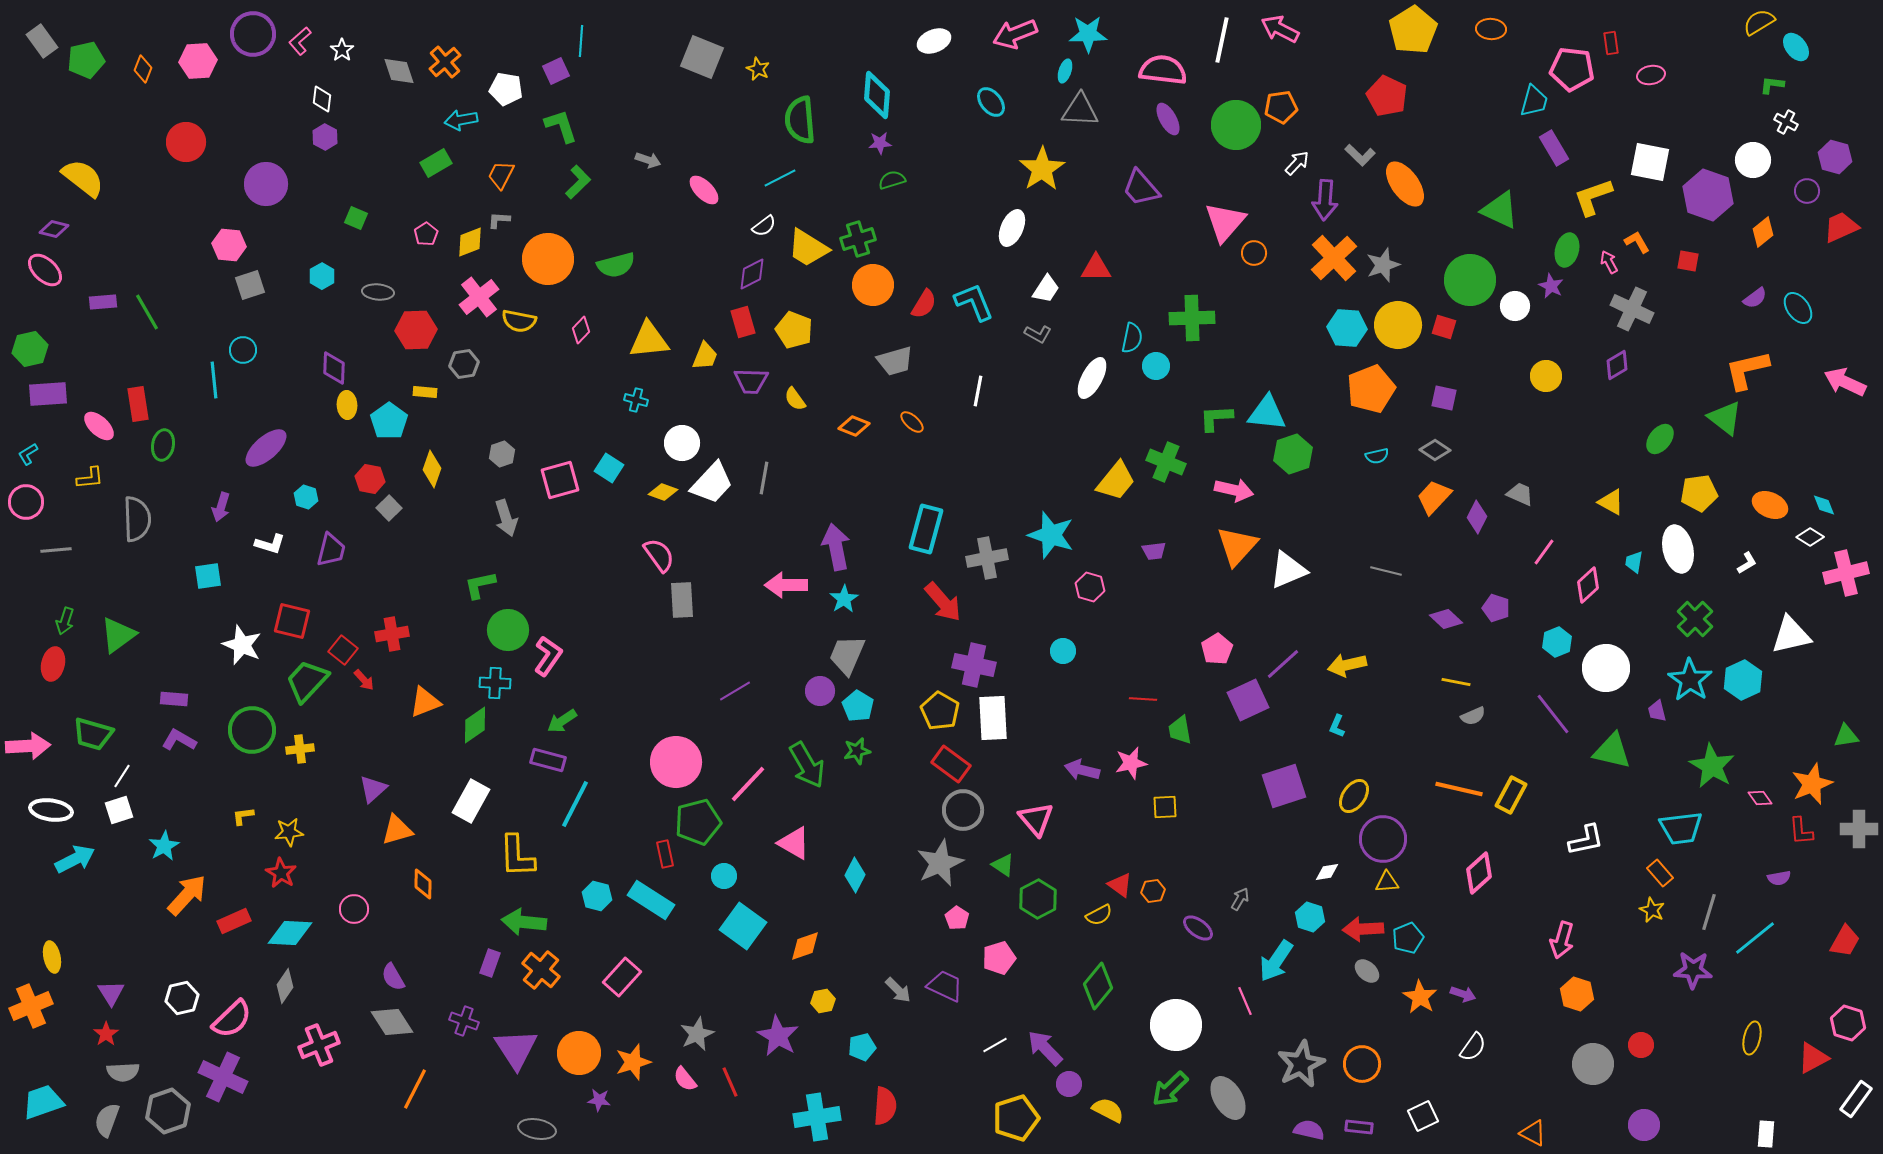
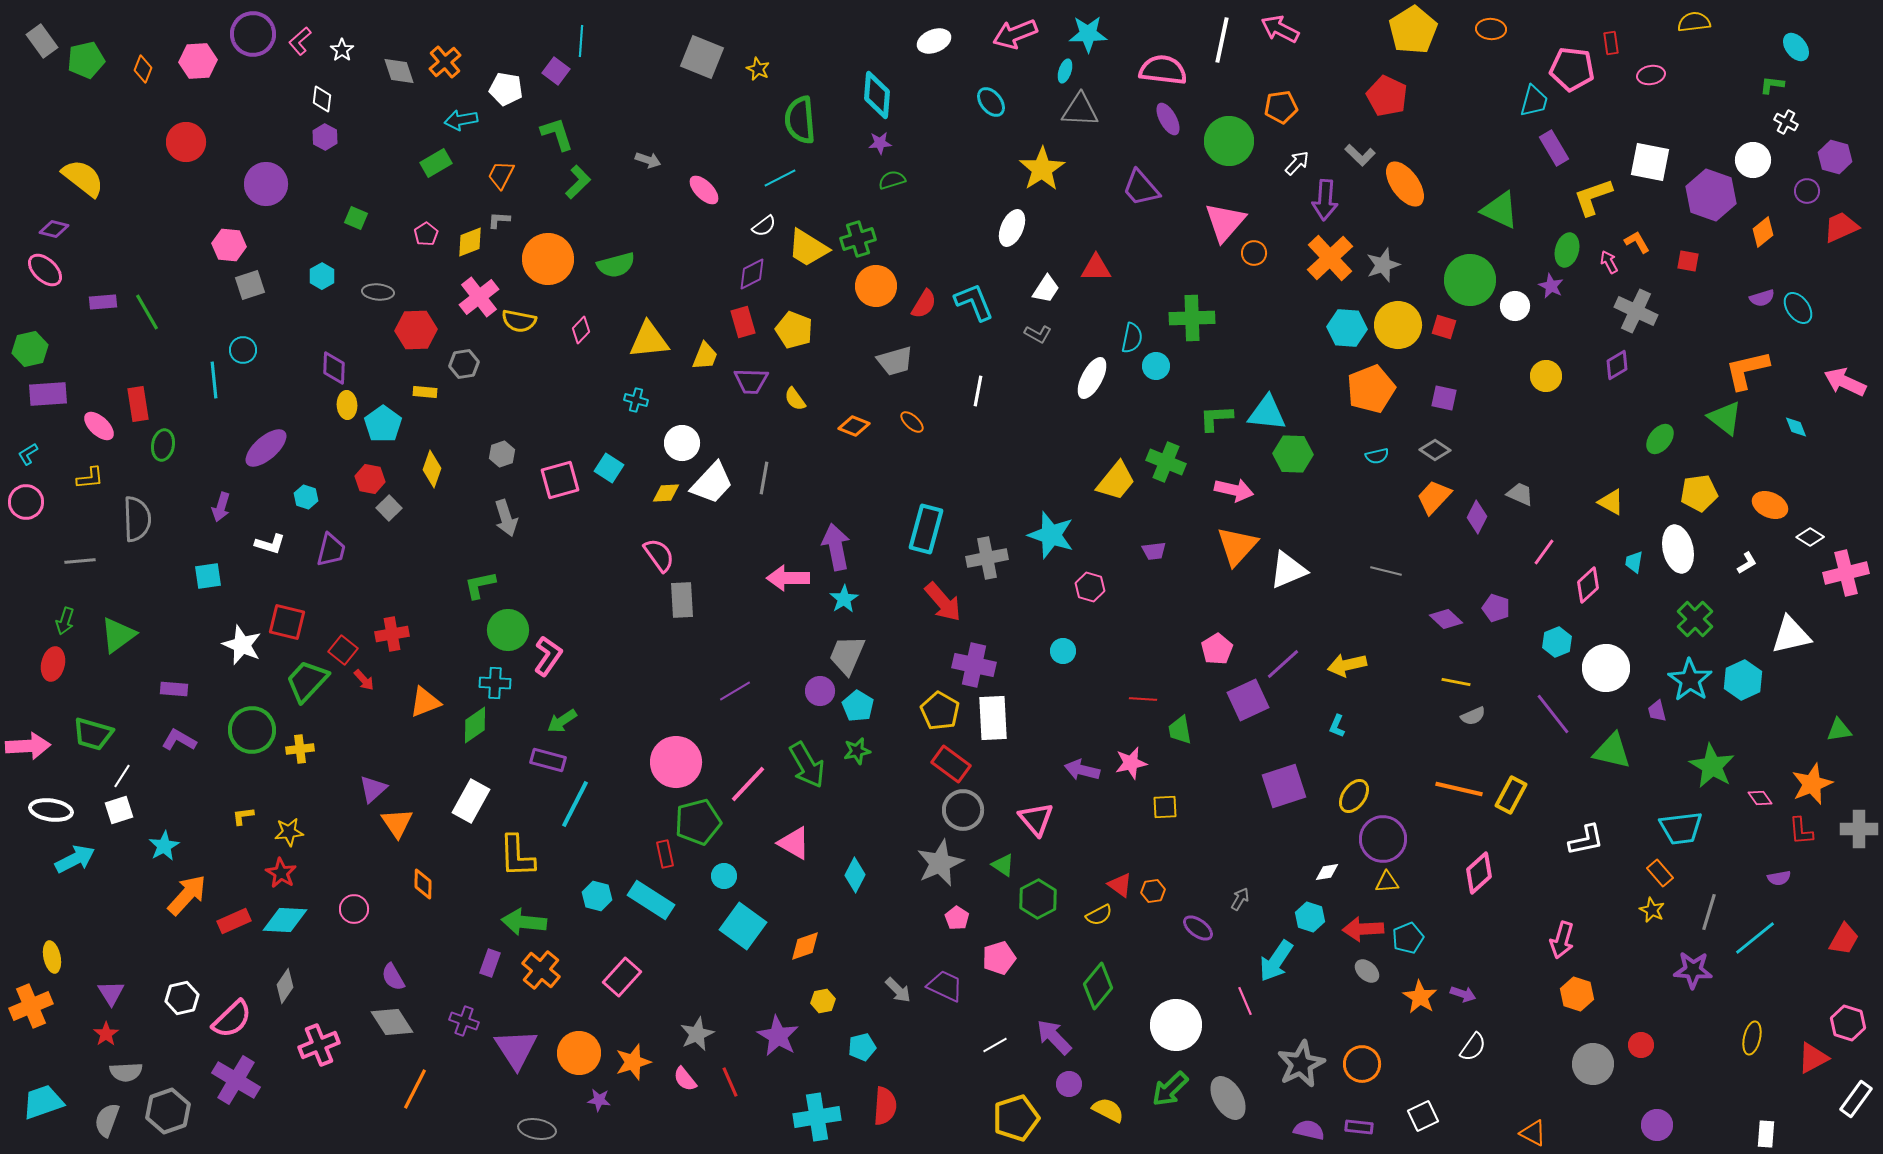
yellow semicircle at (1759, 22): moved 65 px left; rotated 24 degrees clockwise
purple square at (556, 71): rotated 28 degrees counterclockwise
green circle at (1236, 125): moved 7 px left, 16 px down
green L-shape at (561, 126): moved 4 px left, 8 px down
purple hexagon at (1708, 195): moved 3 px right
orange cross at (1334, 258): moved 4 px left
orange circle at (873, 285): moved 3 px right, 1 px down
purple semicircle at (1755, 298): moved 7 px right; rotated 20 degrees clockwise
gray cross at (1632, 309): moved 4 px right, 2 px down
cyan pentagon at (389, 421): moved 6 px left, 3 px down
green hexagon at (1293, 454): rotated 21 degrees clockwise
yellow diamond at (663, 492): moved 3 px right, 1 px down; rotated 24 degrees counterclockwise
cyan diamond at (1824, 505): moved 28 px left, 78 px up
gray line at (56, 550): moved 24 px right, 11 px down
pink arrow at (786, 585): moved 2 px right, 7 px up
red square at (292, 621): moved 5 px left, 1 px down
purple rectangle at (174, 699): moved 10 px up
green triangle at (1846, 736): moved 7 px left, 6 px up
orange triangle at (397, 830): moved 7 px up; rotated 48 degrees counterclockwise
cyan diamond at (290, 933): moved 5 px left, 13 px up
red trapezoid at (1845, 941): moved 1 px left, 2 px up
purple arrow at (1045, 1048): moved 9 px right, 11 px up
gray semicircle at (123, 1072): moved 3 px right
purple cross at (223, 1077): moved 13 px right, 3 px down; rotated 6 degrees clockwise
purple circle at (1644, 1125): moved 13 px right
